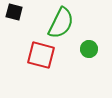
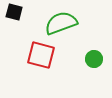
green semicircle: rotated 136 degrees counterclockwise
green circle: moved 5 px right, 10 px down
